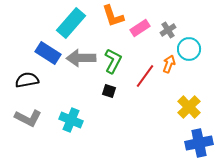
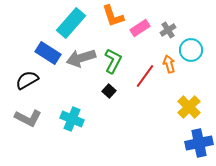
cyan circle: moved 2 px right, 1 px down
gray arrow: rotated 16 degrees counterclockwise
orange arrow: rotated 36 degrees counterclockwise
black semicircle: rotated 20 degrees counterclockwise
black square: rotated 24 degrees clockwise
cyan cross: moved 1 px right, 1 px up
